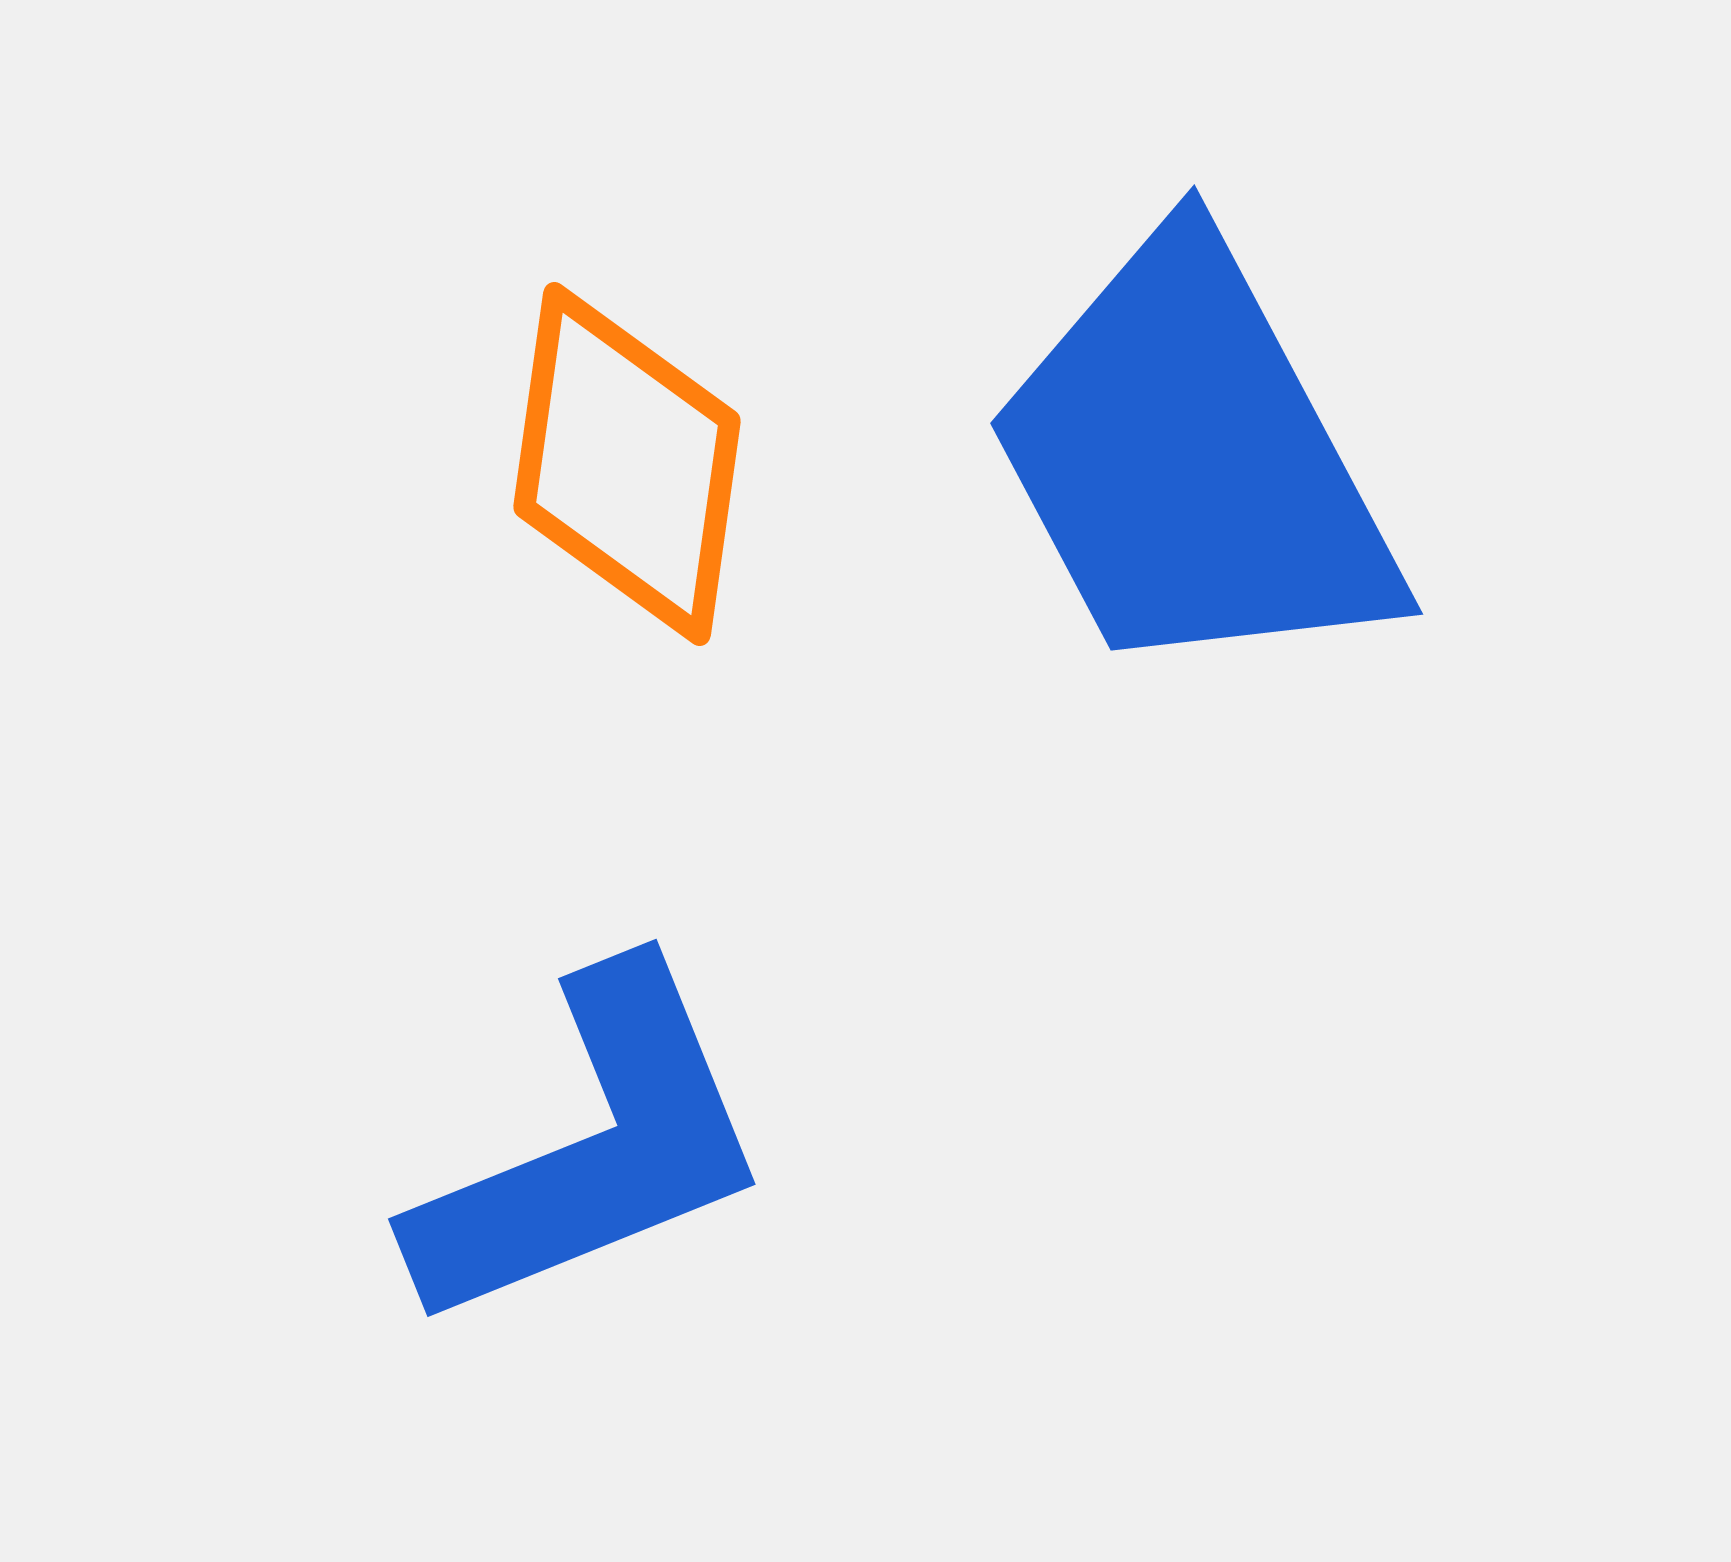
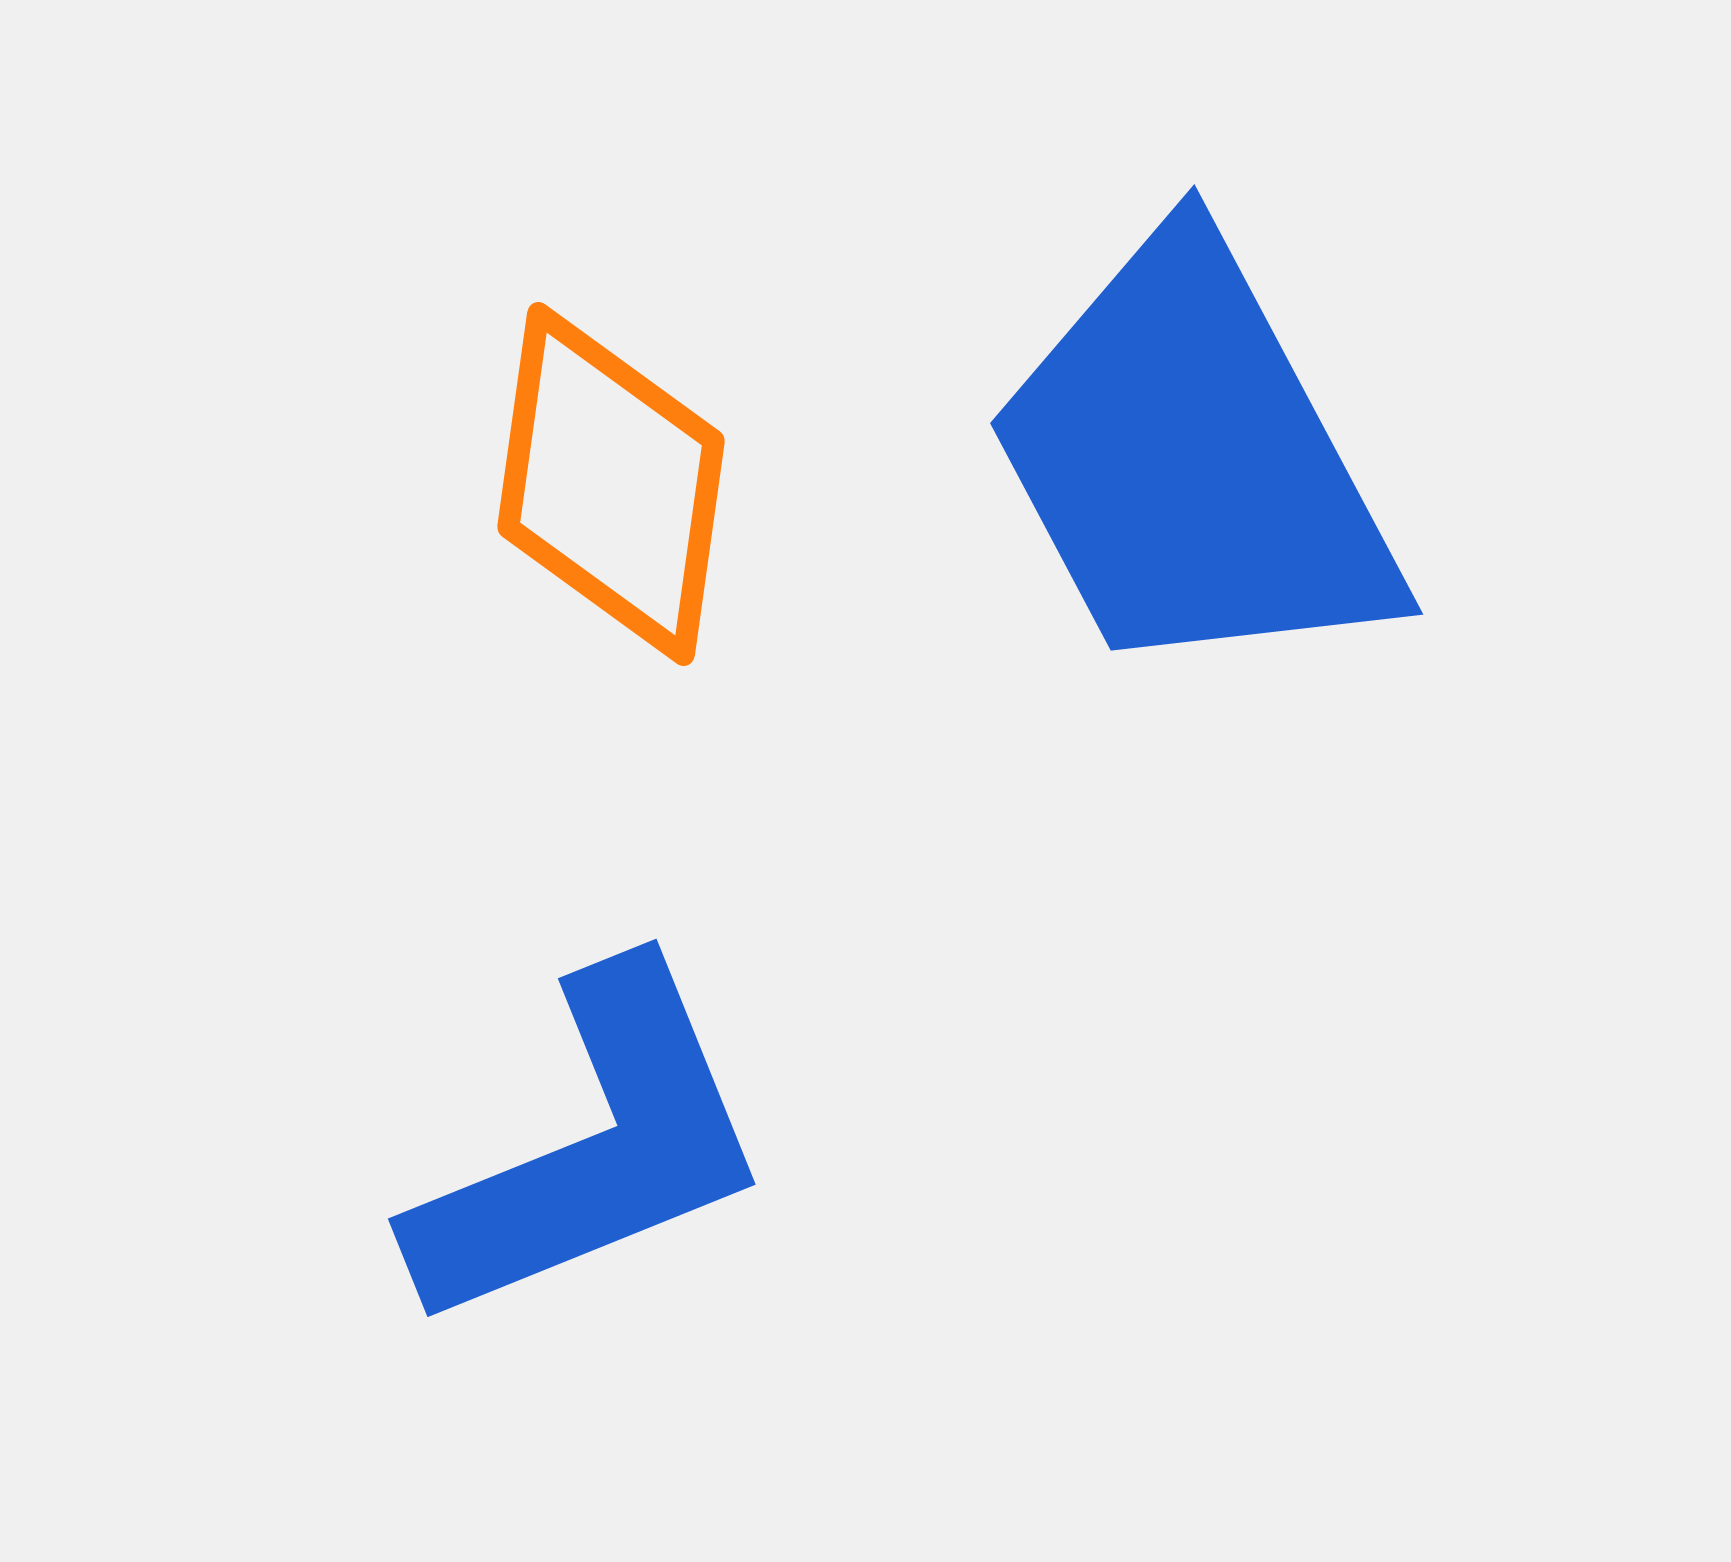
orange diamond: moved 16 px left, 20 px down
